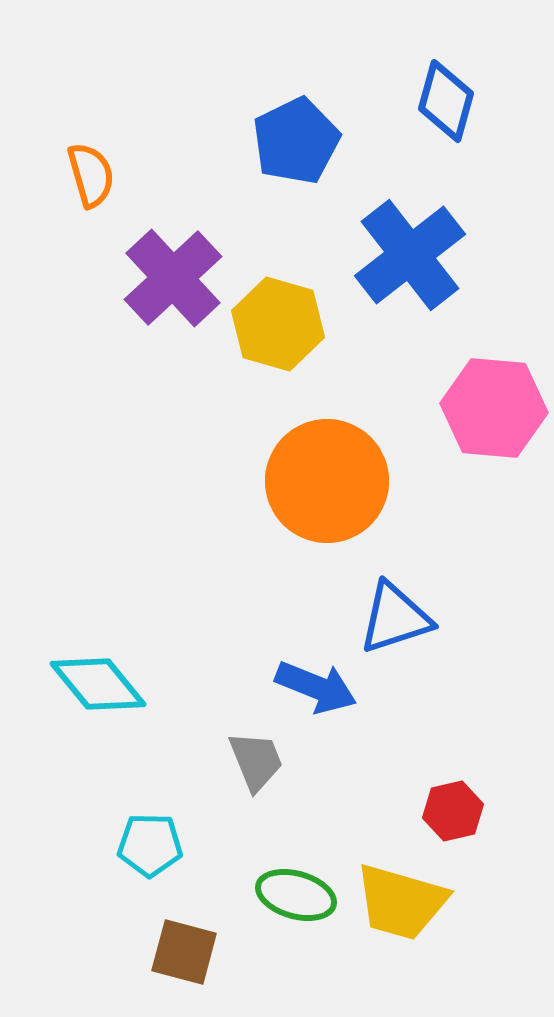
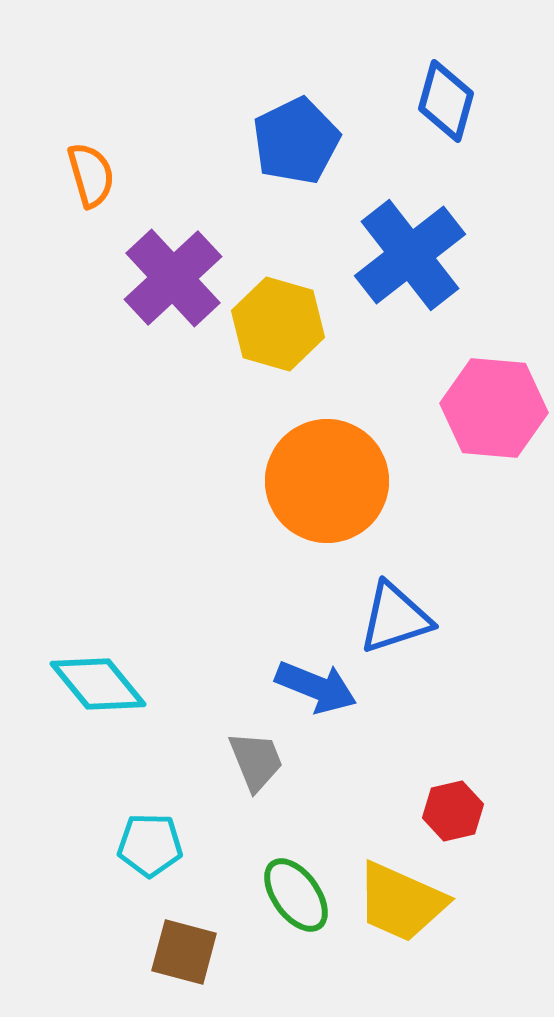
green ellipse: rotated 38 degrees clockwise
yellow trapezoid: rotated 8 degrees clockwise
